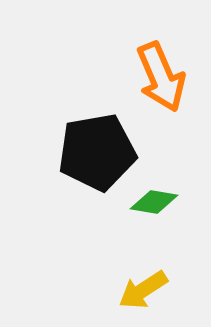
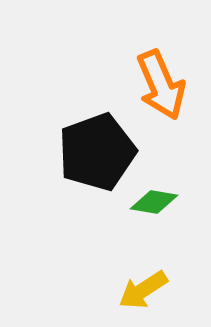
orange arrow: moved 8 px down
black pentagon: rotated 10 degrees counterclockwise
